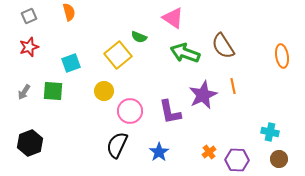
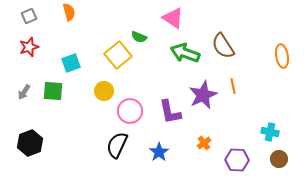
orange cross: moved 5 px left, 9 px up
